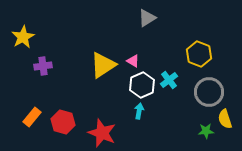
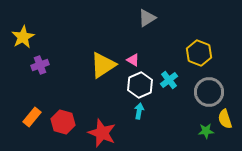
yellow hexagon: moved 1 px up
pink triangle: moved 1 px up
purple cross: moved 3 px left, 1 px up; rotated 12 degrees counterclockwise
white hexagon: moved 2 px left
